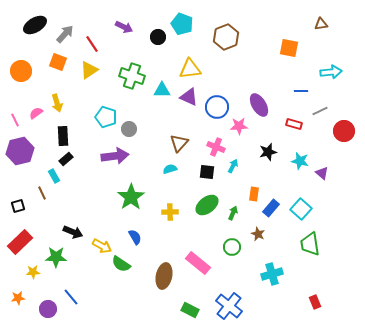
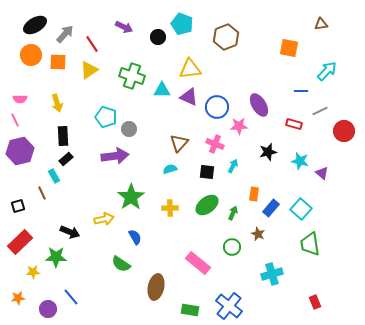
orange square at (58, 62): rotated 18 degrees counterclockwise
orange circle at (21, 71): moved 10 px right, 16 px up
cyan arrow at (331, 72): moved 4 px left, 1 px up; rotated 40 degrees counterclockwise
pink semicircle at (36, 113): moved 16 px left, 14 px up; rotated 144 degrees counterclockwise
pink cross at (216, 147): moved 1 px left, 3 px up
yellow cross at (170, 212): moved 4 px up
black arrow at (73, 232): moved 3 px left
yellow arrow at (102, 246): moved 2 px right, 27 px up; rotated 42 degrees counterclockwise
brown ellipse at (164, 276): moved 8 px left, 11 px down
green rectangle at (190, 310): rotated 18 degrees counterclockwise
